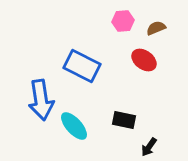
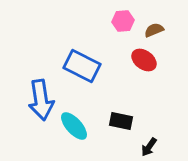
brown semicircle: moved 2 px left, 2 px down
black rectangle: moved 3 px left, 1 px down
